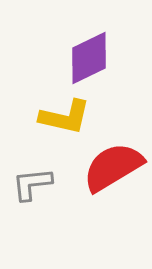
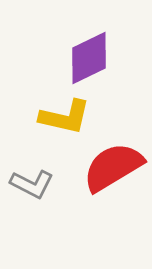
gray L-shape: rotated 147 degrees counterclockwise
